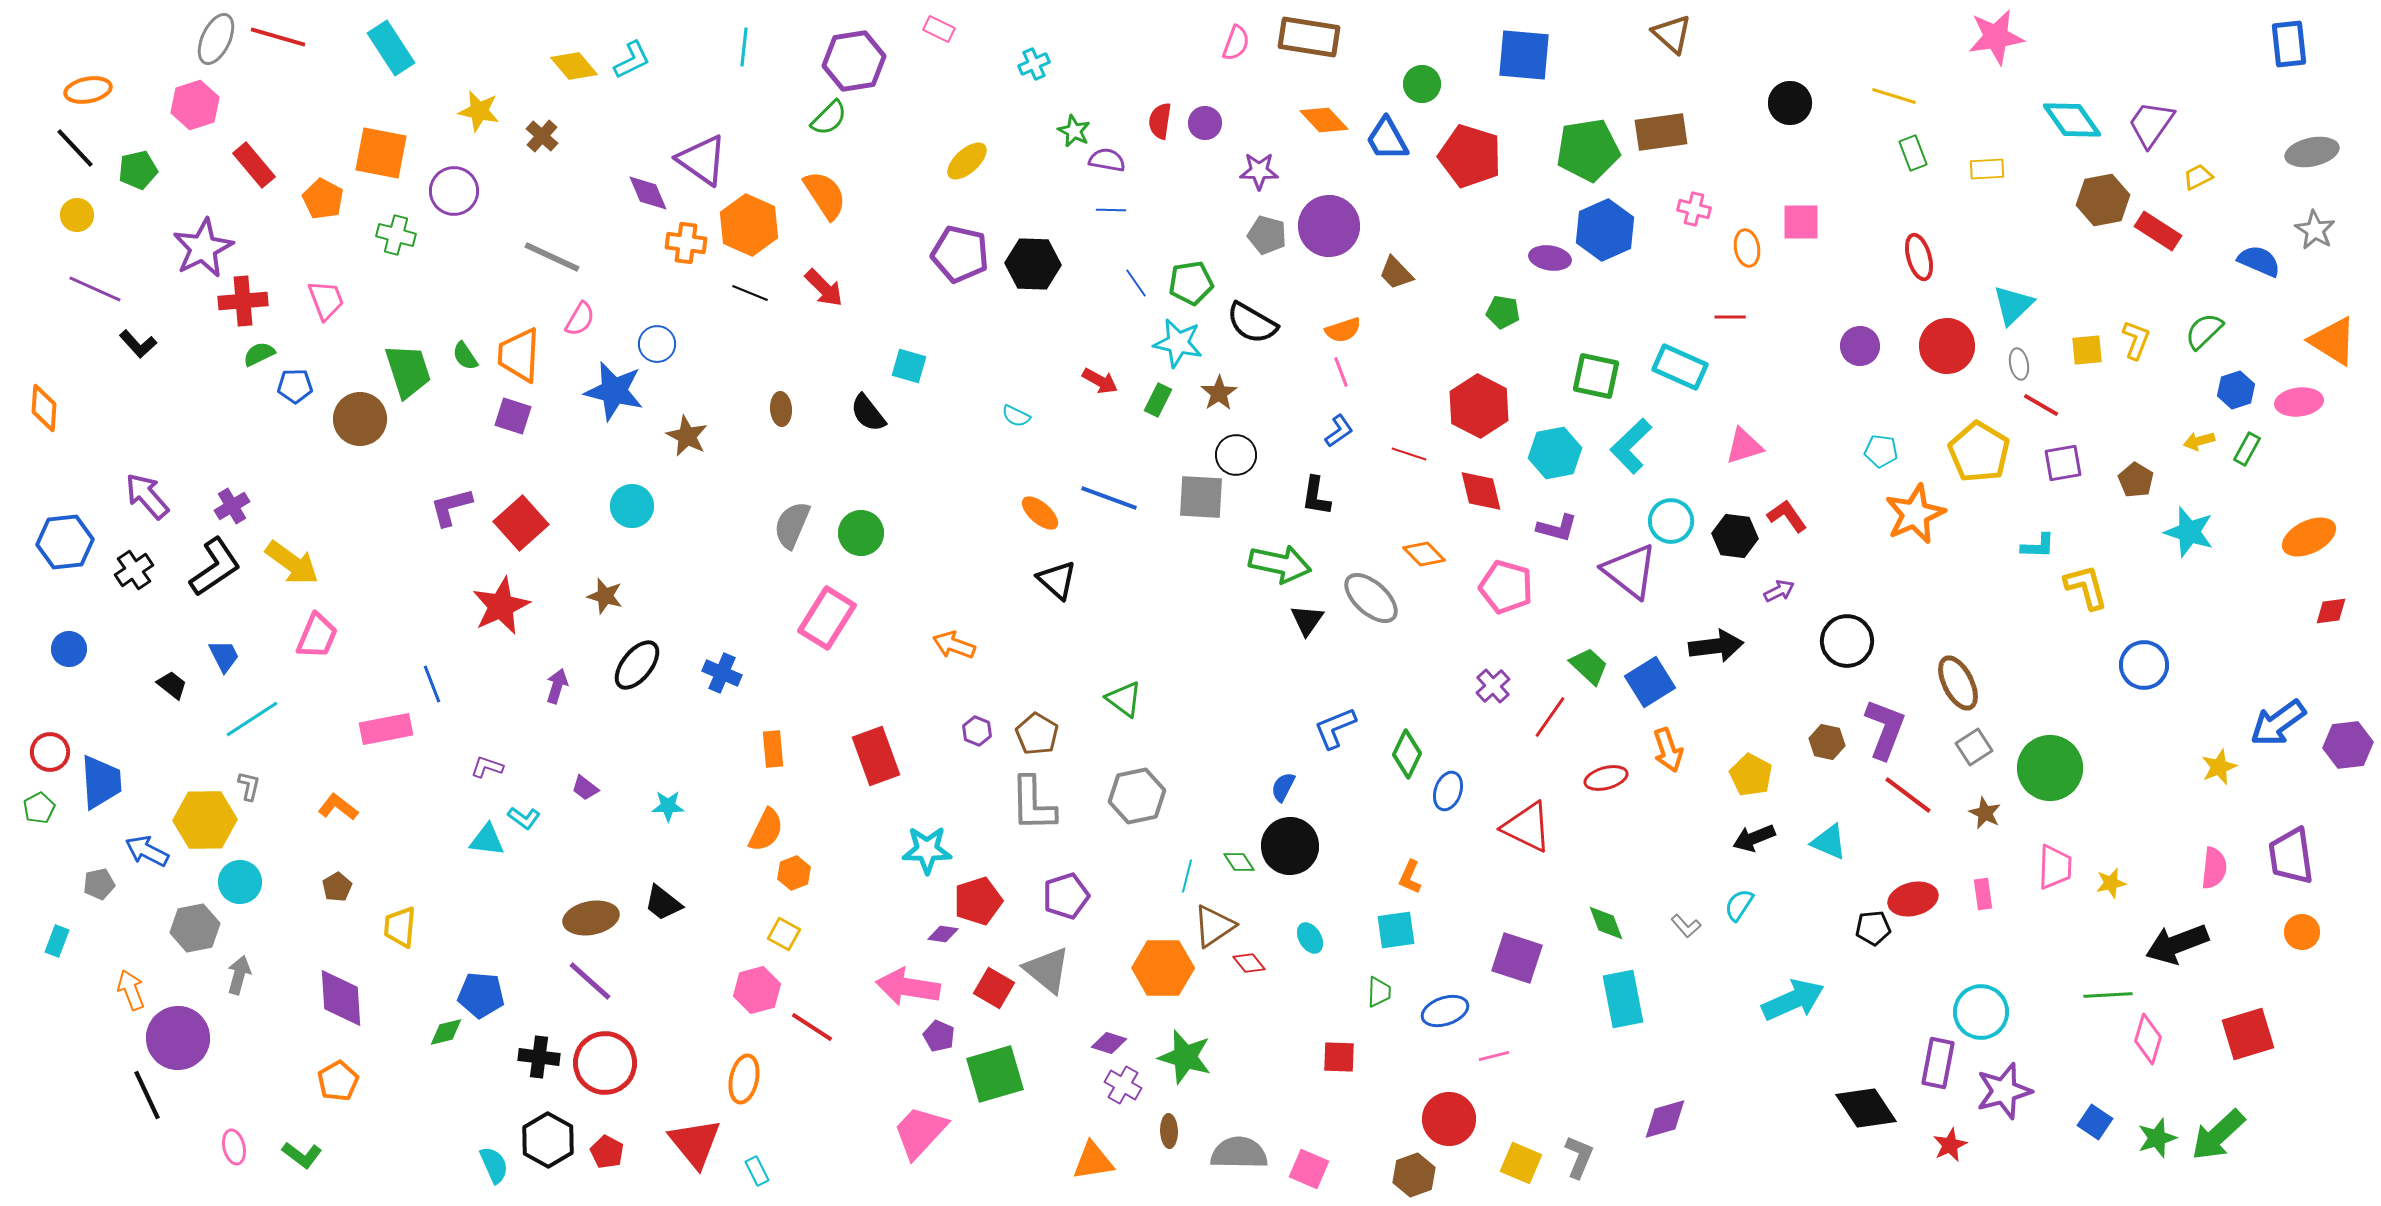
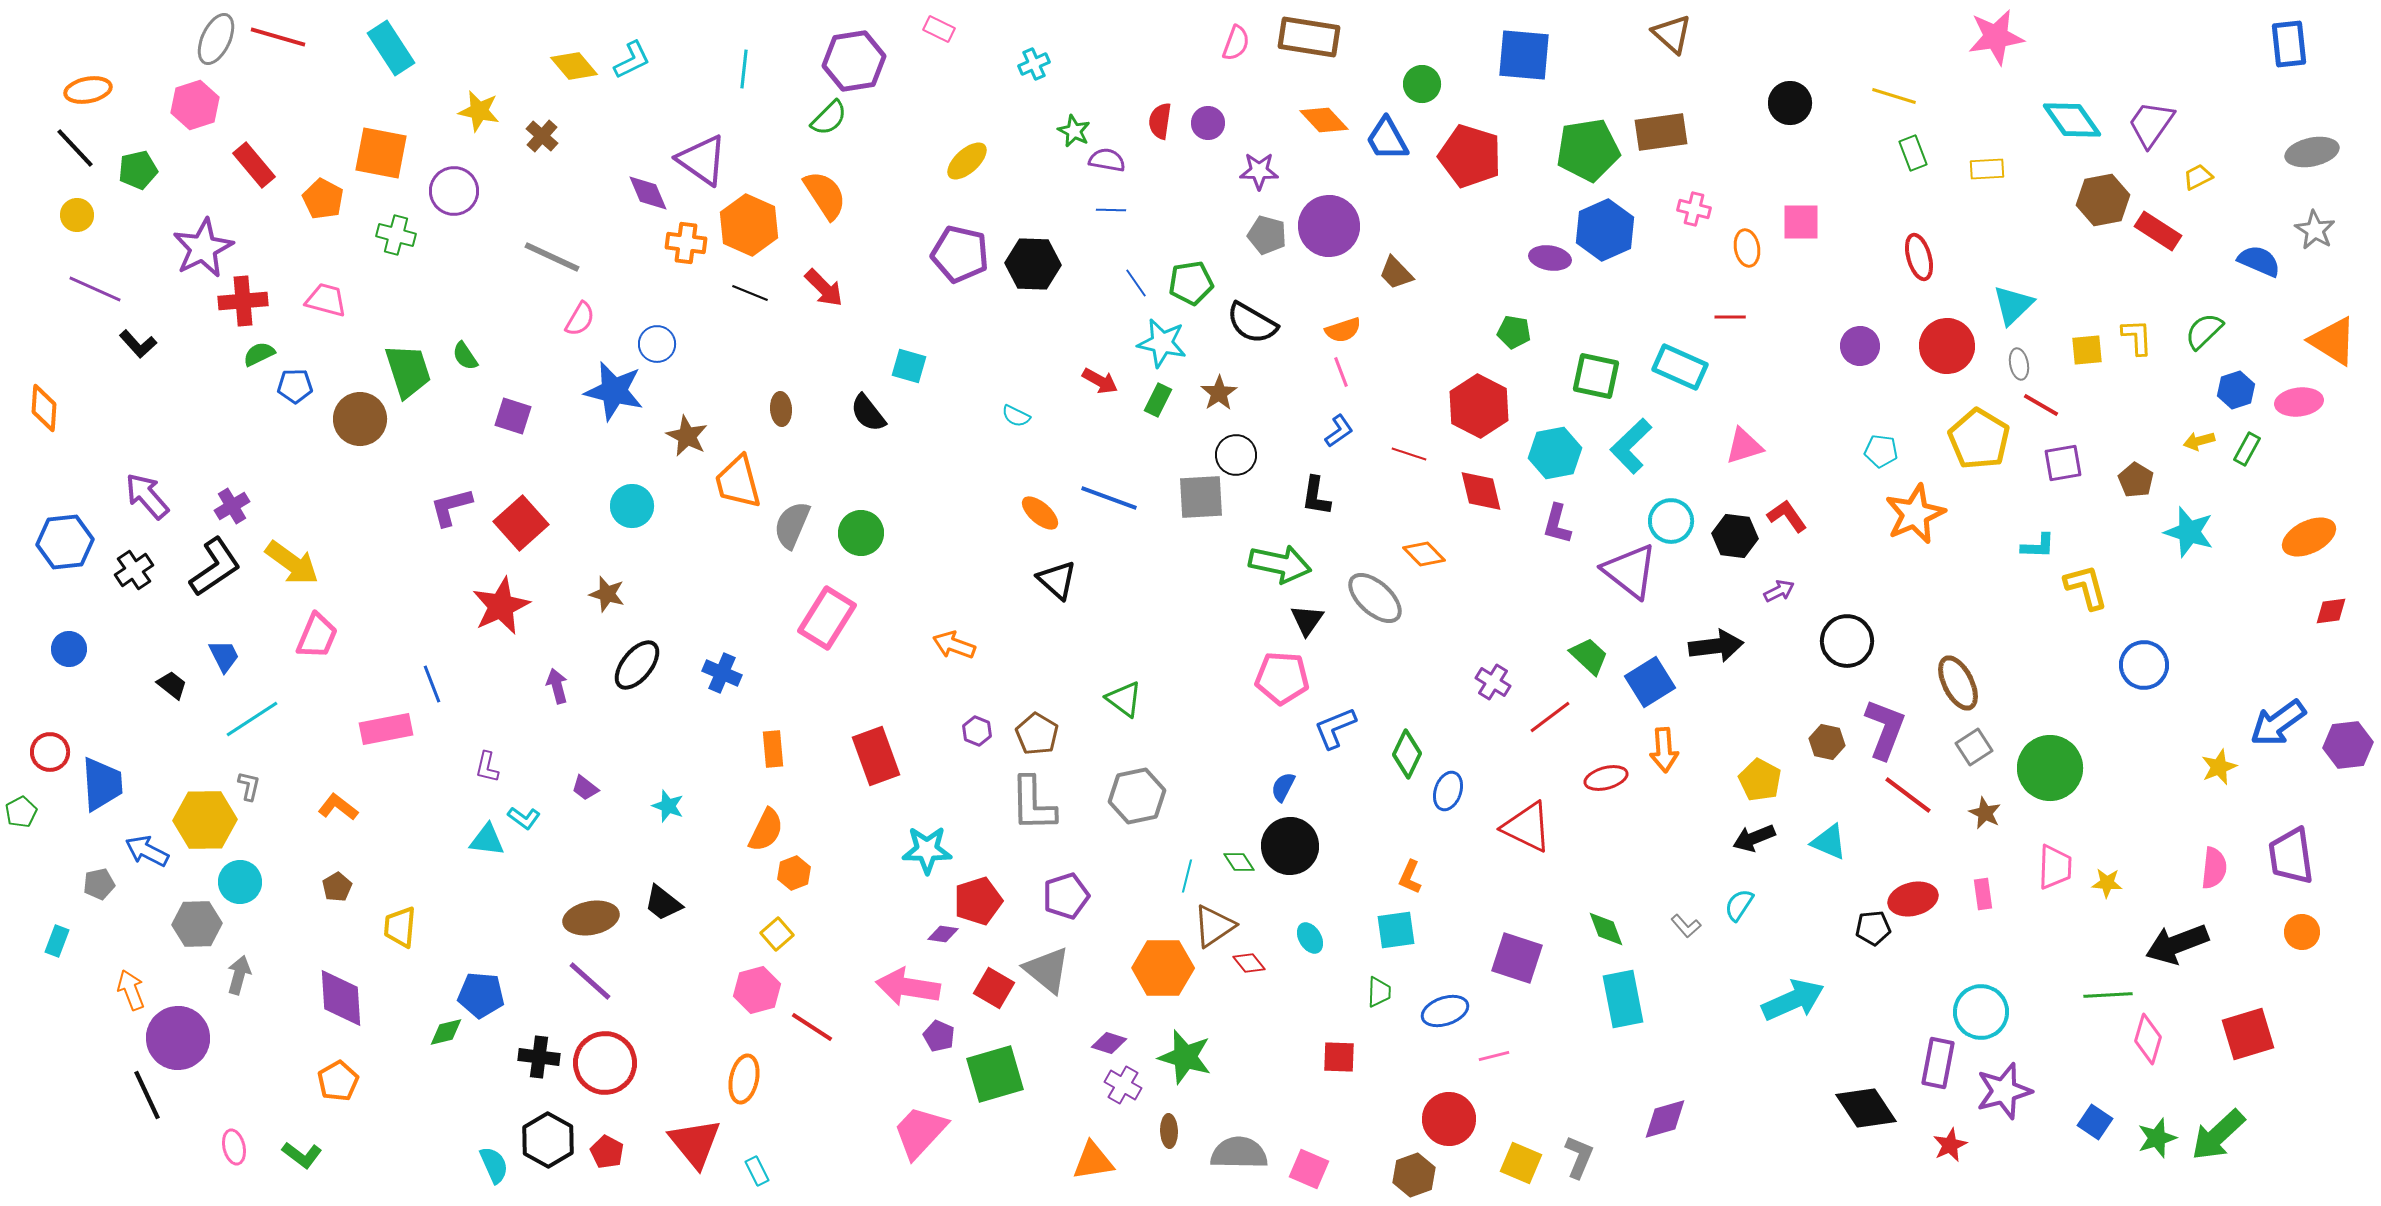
cyan line at (744, 47): moved 22 px down
purple circle at (1205, 123): moved 3 px right
pink trapezoid at (326, 300): rotated 54 degrees counterclockwise
green pentagon at (1503, 312): moved 11 px right, 20 px down
yellow L-shape at (2136, 340): moved 1 px right, 3 px up; rotated 24 degrees counterclockwise
cyan star at (1178, 343): moved 16 px left
orange trapezoid at (519, 355): moved 219 px right, 127 px down; rotated 18 degrees counterclockwise
yellow pentagon at (1979, 452): moved 13 px up
gray square at (1201, 497): rotated 6 degrees counterclockwise
purple L-shape at (1557, 528): moved 4 px up; rotated 90 degrees clockwise
pink pentagon at (1506, 587): moved 224 px left, 91 px down; rotated 12 degrees counterclockwise
brown star at (605, 596): moved 2 px right, 2 px up
gray ellipse at (1371, 598): moved 4 px right
green trapezoid at (1589, 666): moved 10 px up
purple arrow at (557, 686): rotated 32 degrees counterclockwise
purple cross at (1493, 686): moved 4 px up; rotated 16 degrees counterclockwise
red line at (1550, 717): rotated 18 degrees clockwise
orange arrow at (1668, 750): moved 4 px left; rotated 15 degrees clockwise
purple L-shape at (487, 767): rotated 96 degrees counterclockwise
yellow pentagon at (1751, 775): moved 9 px right, 5 px down
blue trapezoid at (101, 782): moved 1 px right, 2 px down
cyan star at (668, 806): rotated 20 degrees clockwise
green pentagon at (39, 808): moved 18 px left, 4 px down
yellow star at (2111, 883): moved 4 px left; rotated 16 degrees clockwise
green diamond at (1606, 923): moved 6 px down
gray hexagon at (195, 928): moved 2 px right, 4 px up; rotated 9 degrees clockwise
yellow square at (784, 934): moved 7 px left; rotated 20 degrees clockwise
